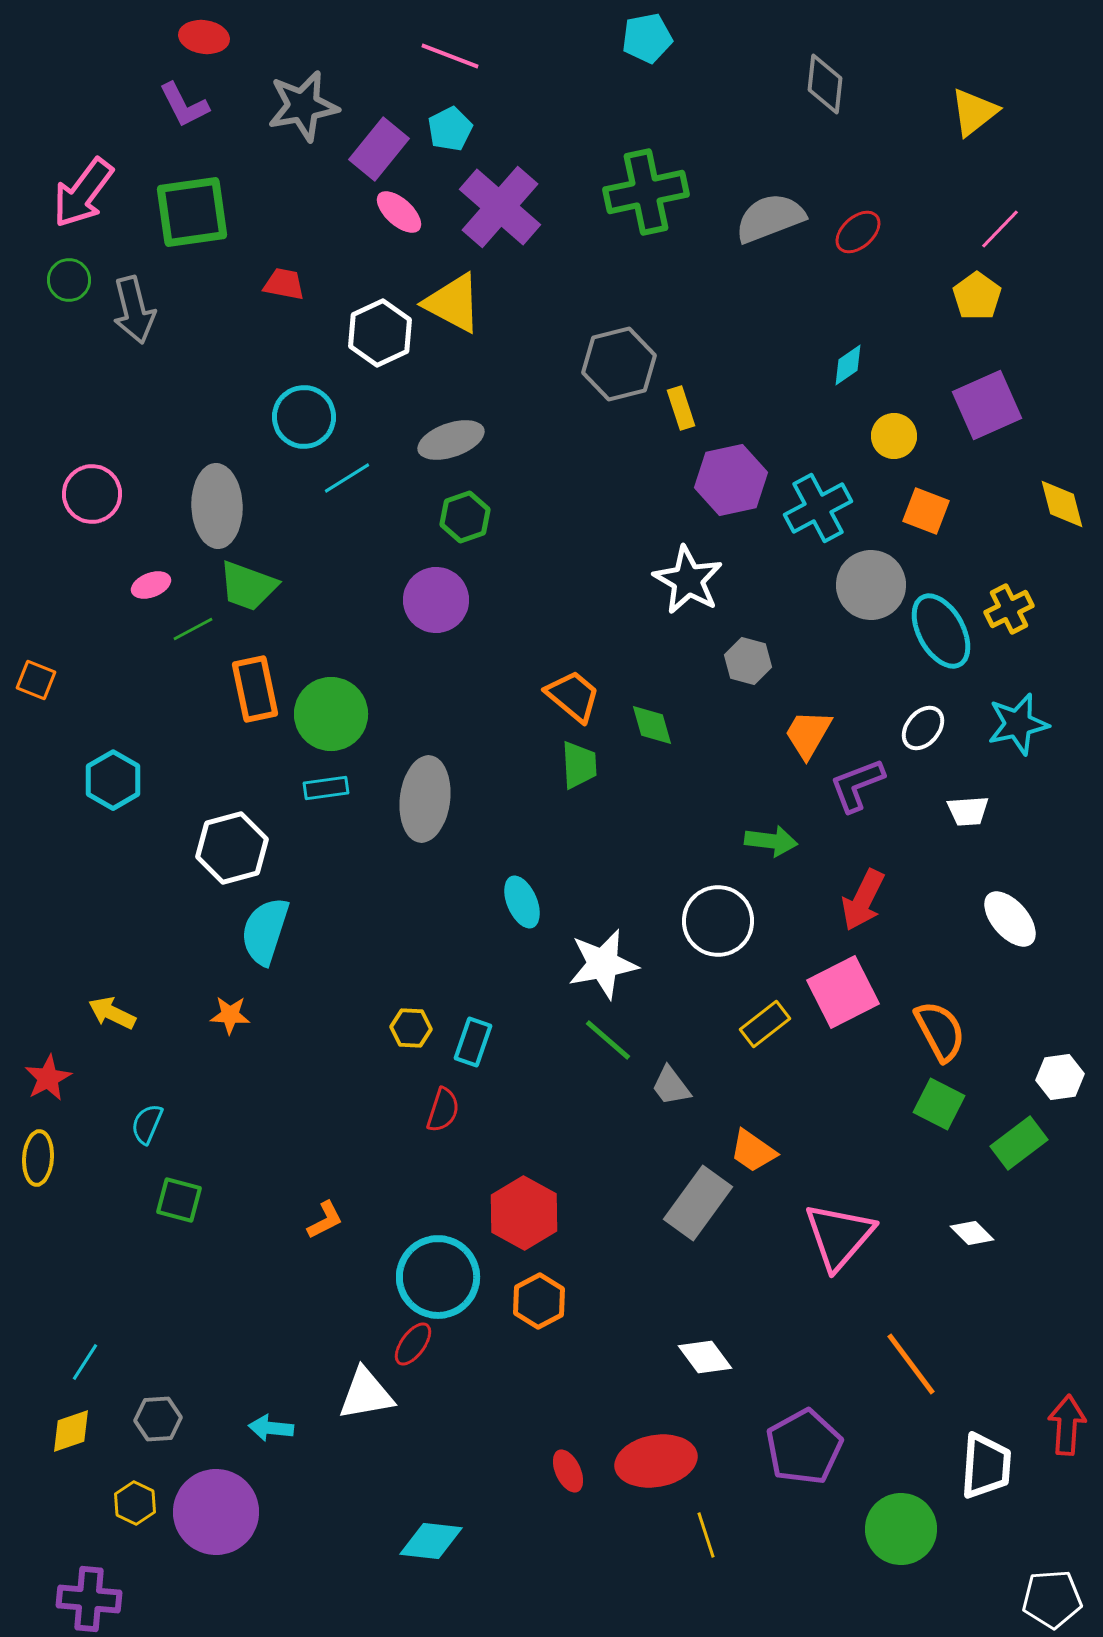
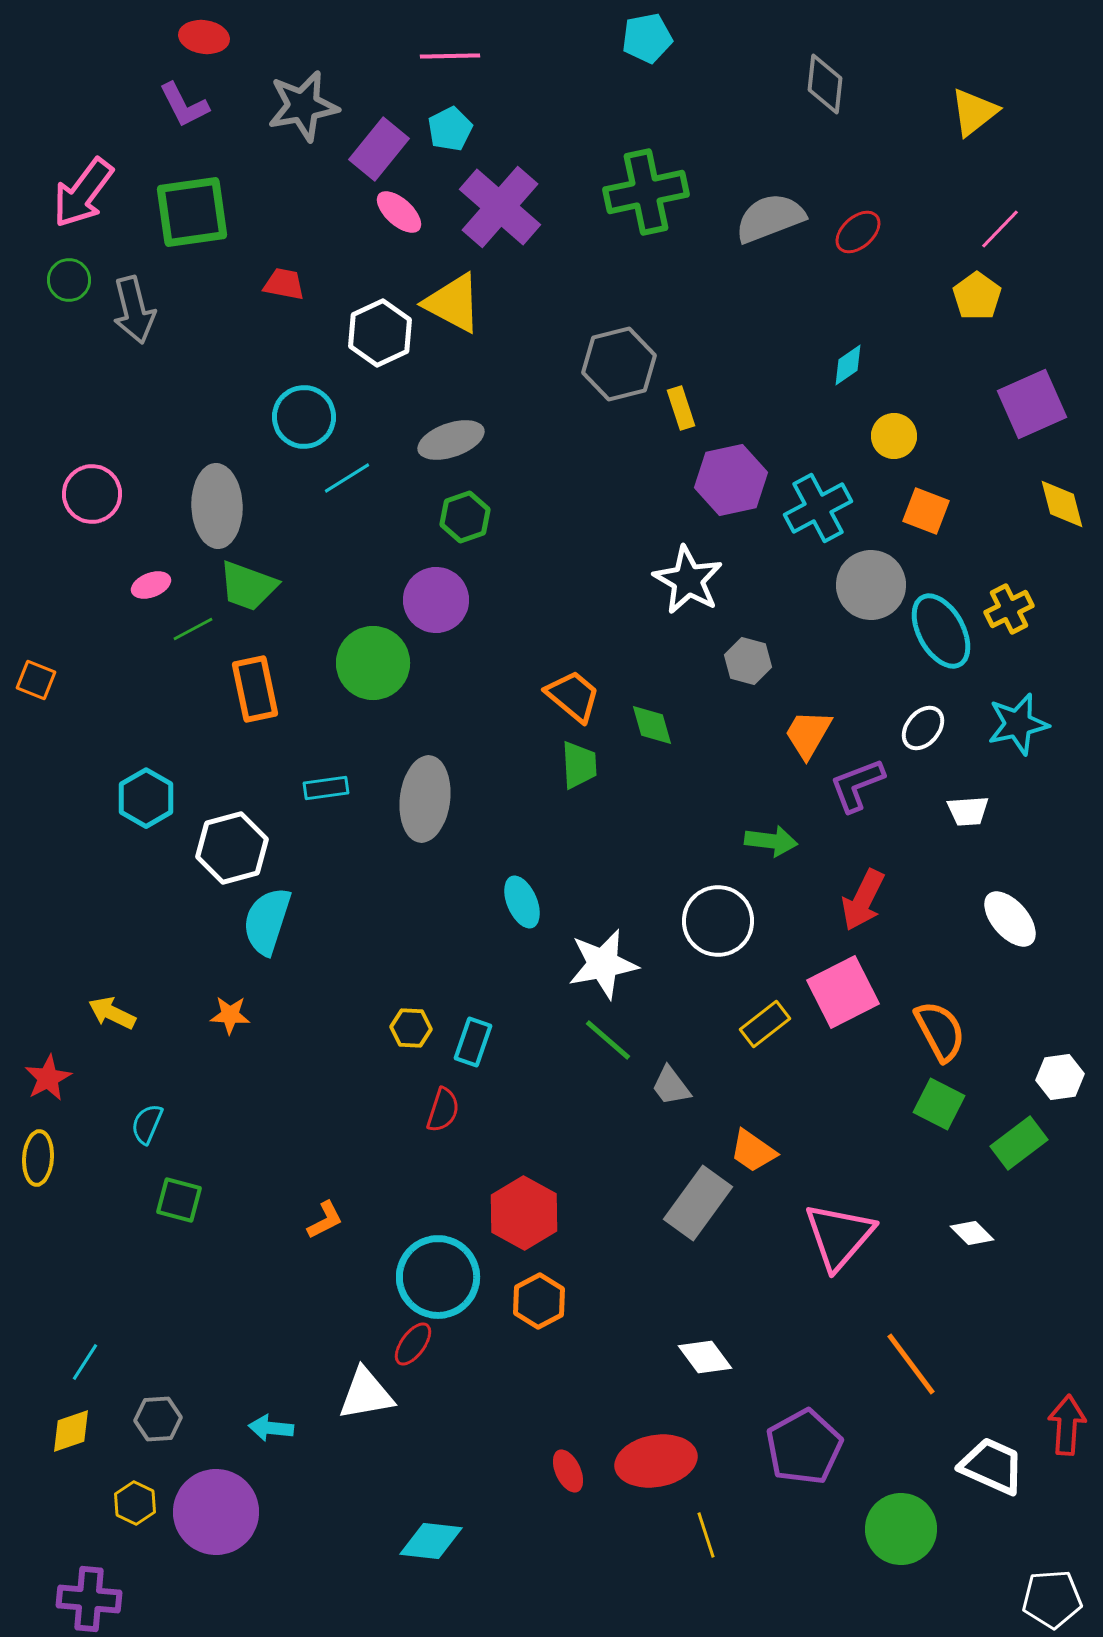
pink line at (450, 56): rotated 22 degrees counterclockwise
purple square at (987, 405): moved 45 px right, 1 px up
green circle at (331, 714): moved 42 px right, 51 px up
cyan hexagon at (113, 780): moved 33 px right, 18 px down
cyan semicircle at (265, 931): moved 2 px right, 10 px up
white trapezoid at (986, 1466): moved 6 px right; rotated 70 degrees counterclockwise
